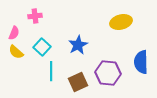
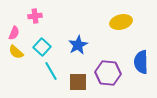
cyan line: rotated 30 degrees counterclockwise
brown square: rotated 24 degrees clockwise
